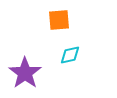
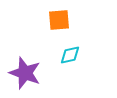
purple star: rotated 16 degrees counterclockwise
